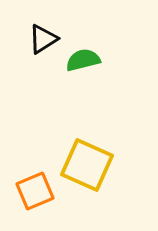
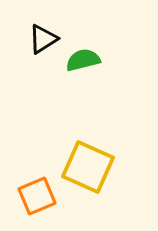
yellow square: moved 1 px right, 2 px down
orange square: moved 2 px right, 5 px down
